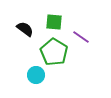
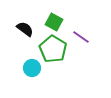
green square: rotated 24 degrees clockwise
green pentagon: moved 1 px left, 3 px up
cyan circle: moved 4 px left, 7 px up
